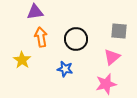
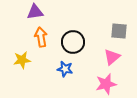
black circle: moved 3 px left, 3 px down
yellow star: rotated 30 degrees clockwise
